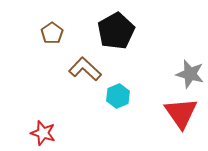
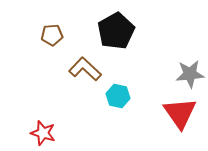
brown pentagon: moved 2 px down; rotated 30 degrees clockwise
gray star: rotated 20 degrees counterclockwise
cyan hexagon: rotated 25 degrees counterclockwise
red triangle: moved 1 px left
